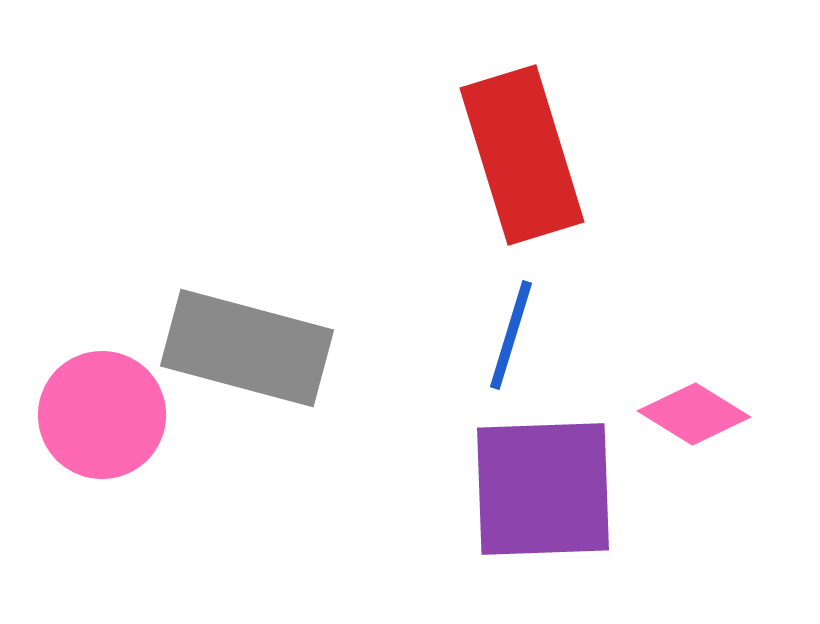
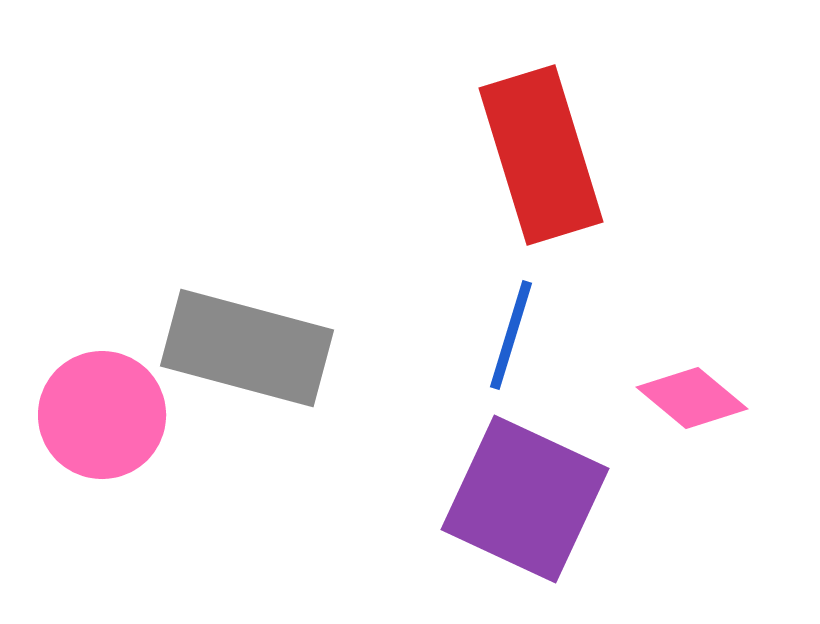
red rectangle: moved 19 px right
pink diamond: moved 2 px left, 16 px up; rotated 8 degrees clockwise
purple square: moved 18 px left, 10 px down; rotated 27 degrees clockwise
